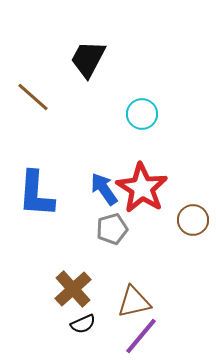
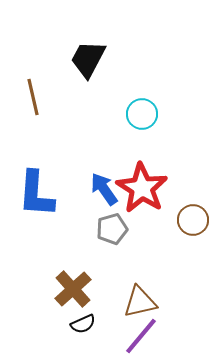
brown line: rotated 36 degrees clockwise
brown triangle: moved 6 px right
